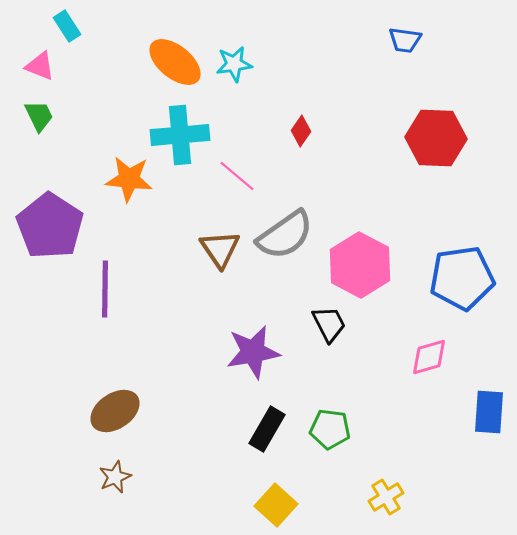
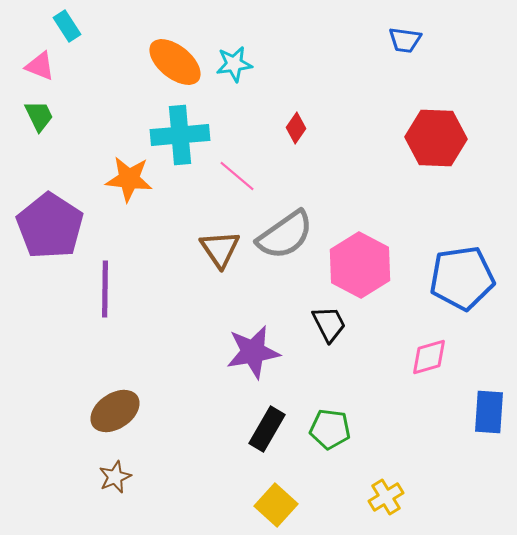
red diamond: moved 5 px left, 3 px up
